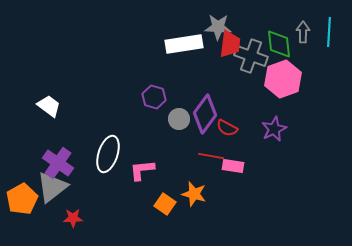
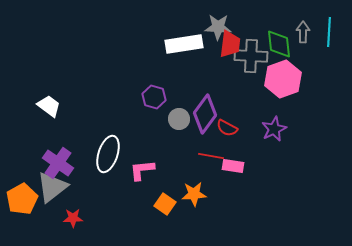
gray cross: rotated 16 degrees counterclockwise
orange star: rotated 20 degrees counterclockwise
